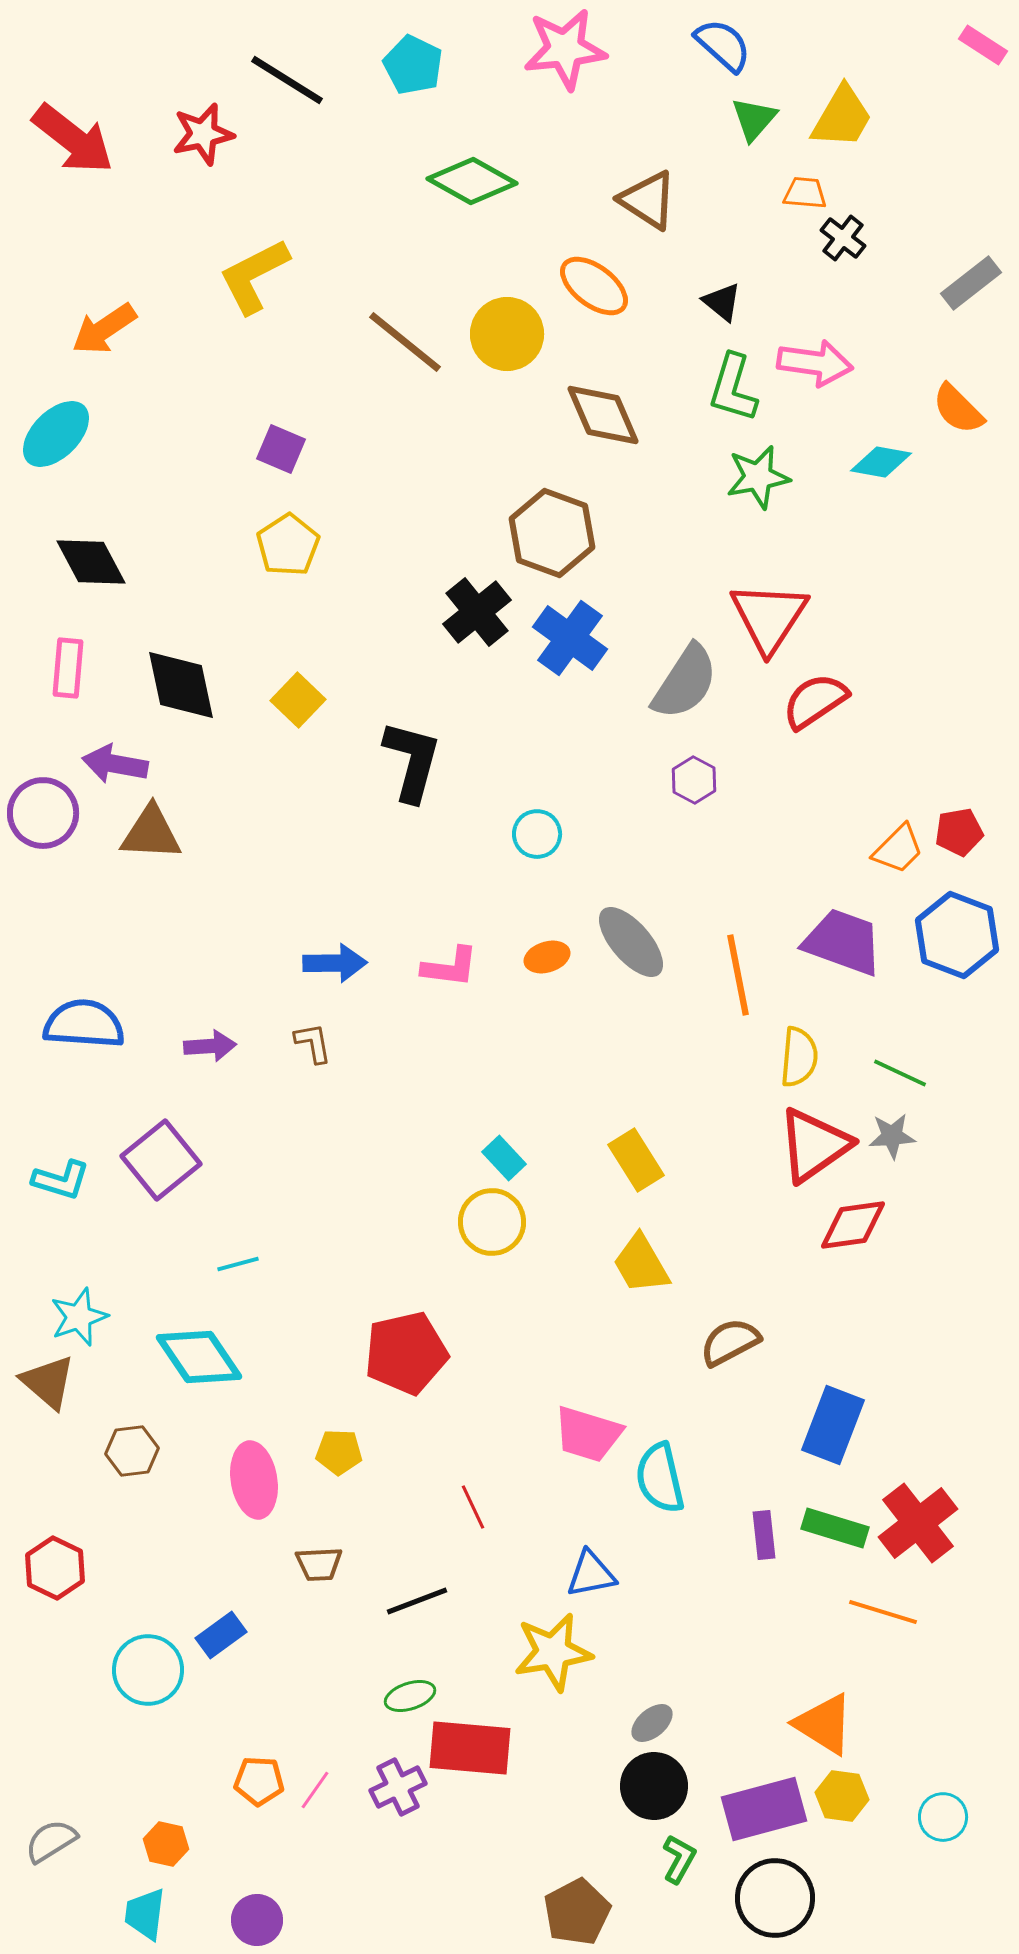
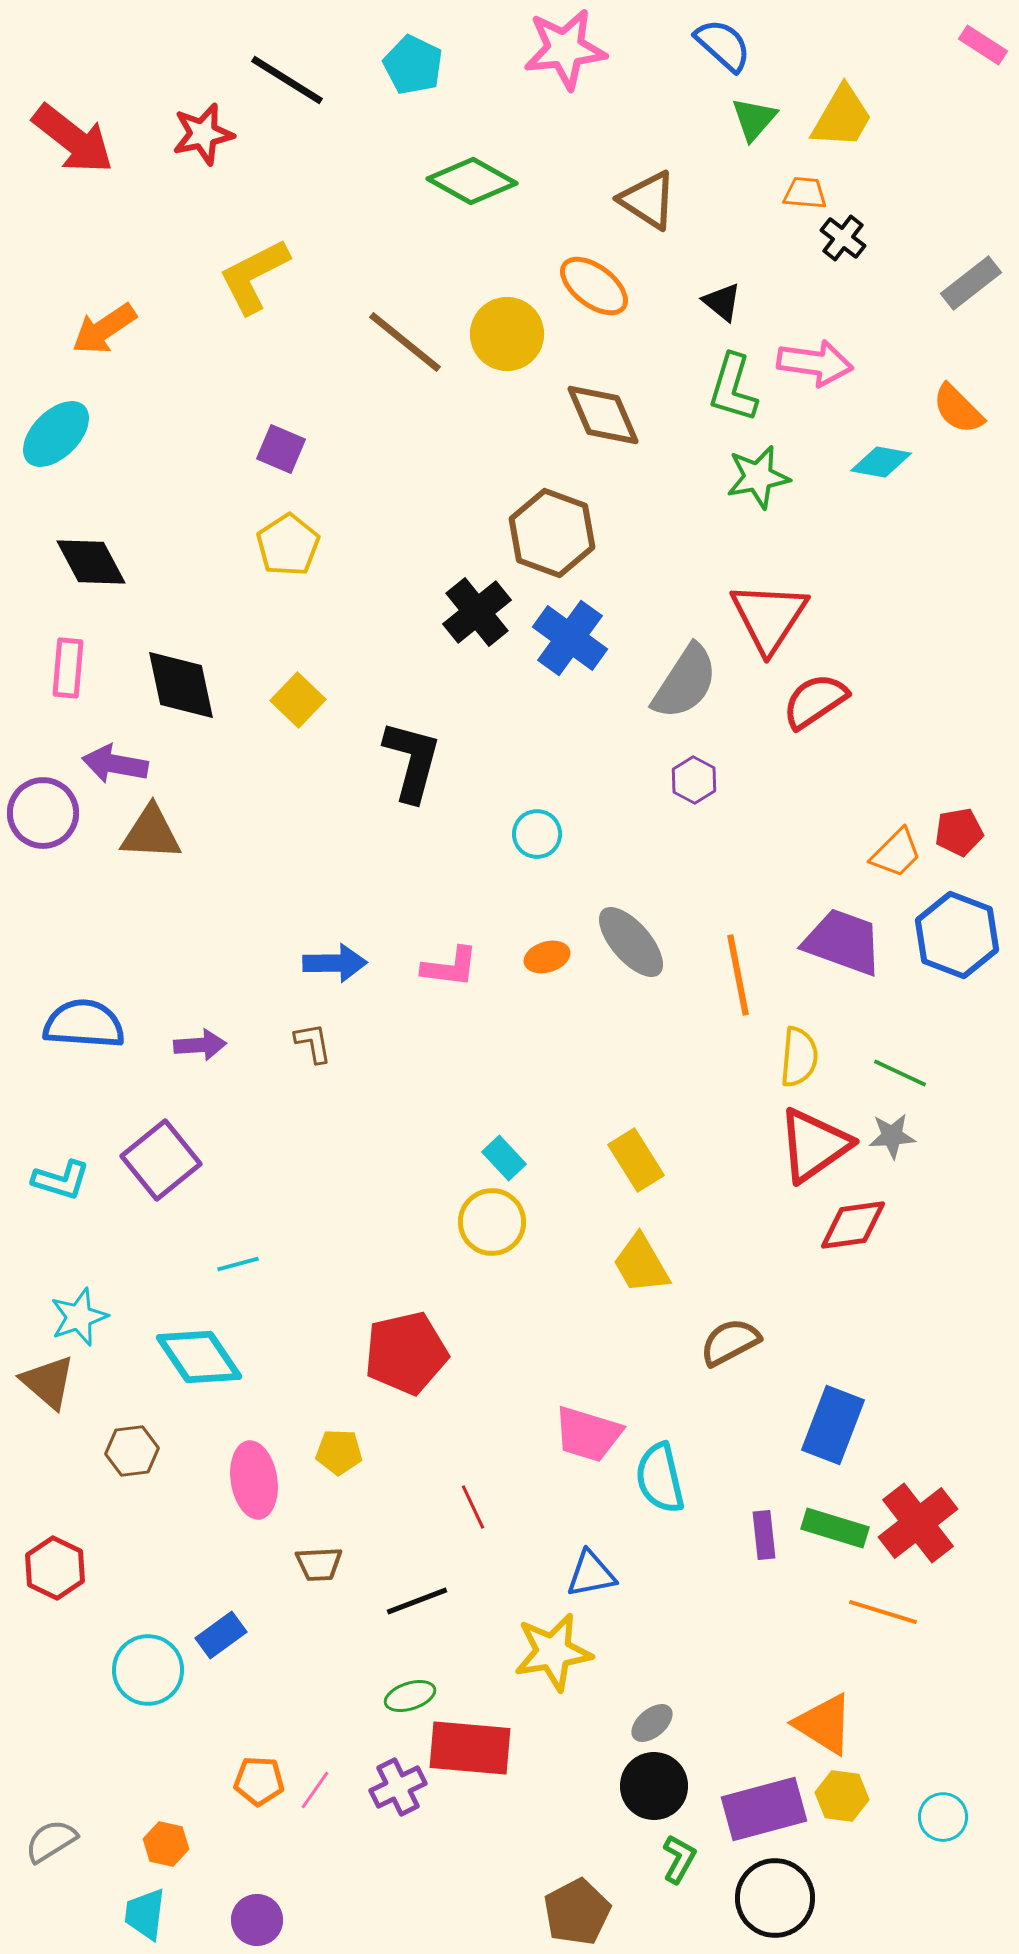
orange trapezoid at (898, 849): moved 2 px left, 4 px down
purple arrow at (210, 1046): moved 10 px left, 1 px up
